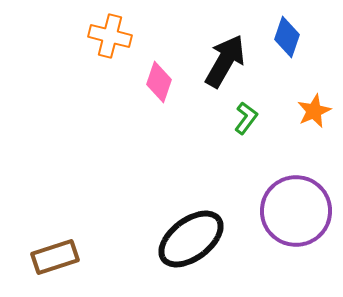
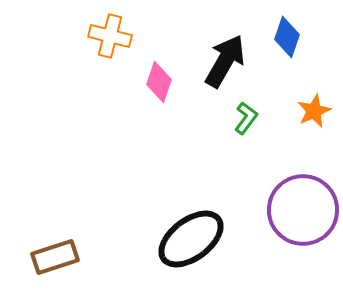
purple circle: moved 7 px right, 1 px up
